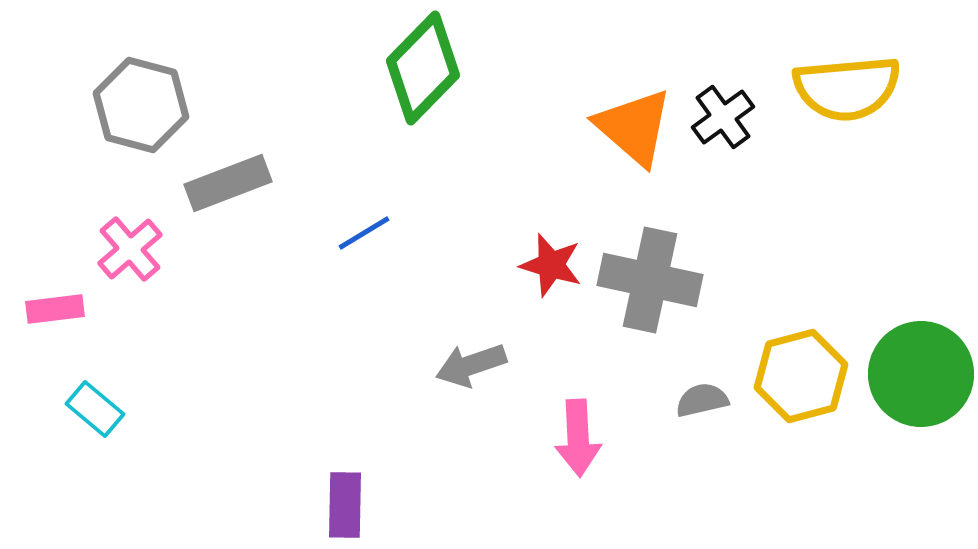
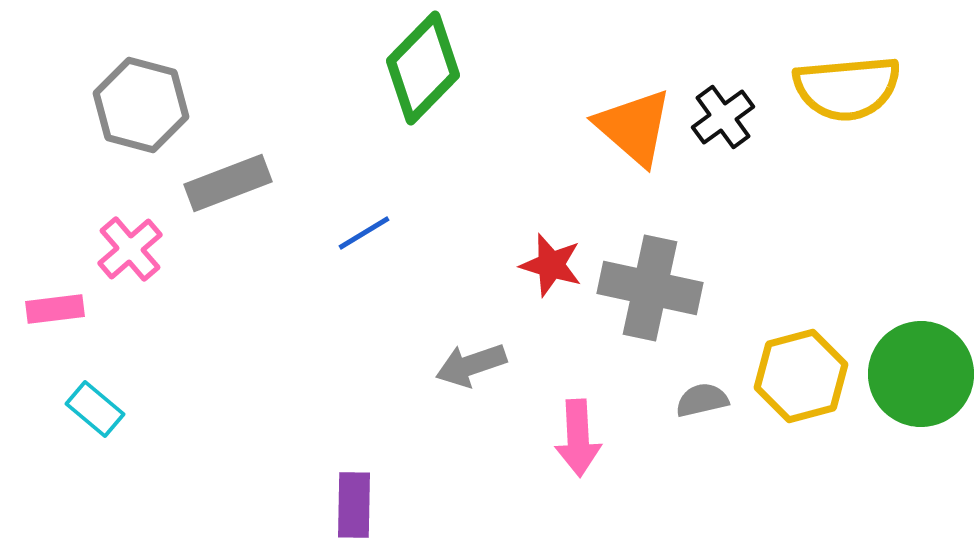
gray cross: moved 8 px down
purple rectangle: moved 9 px right
